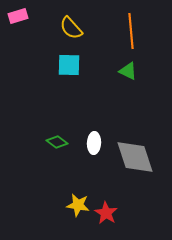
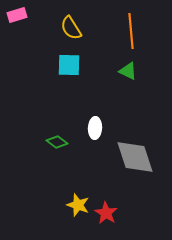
pink rectangle: moved 1 px left, 1 px up
yellow semicircle: rotated 10 degrees clockwise
white ellipse: moved 1 px right, 15 px up
yellow star: rotated 10 degrees clockwise
